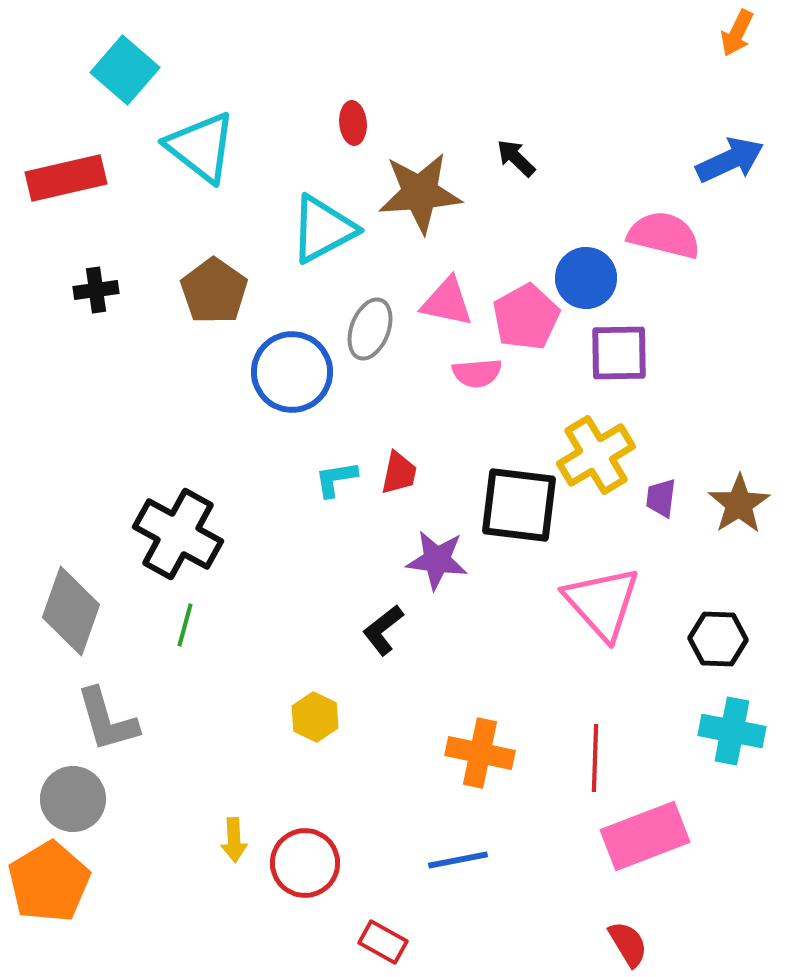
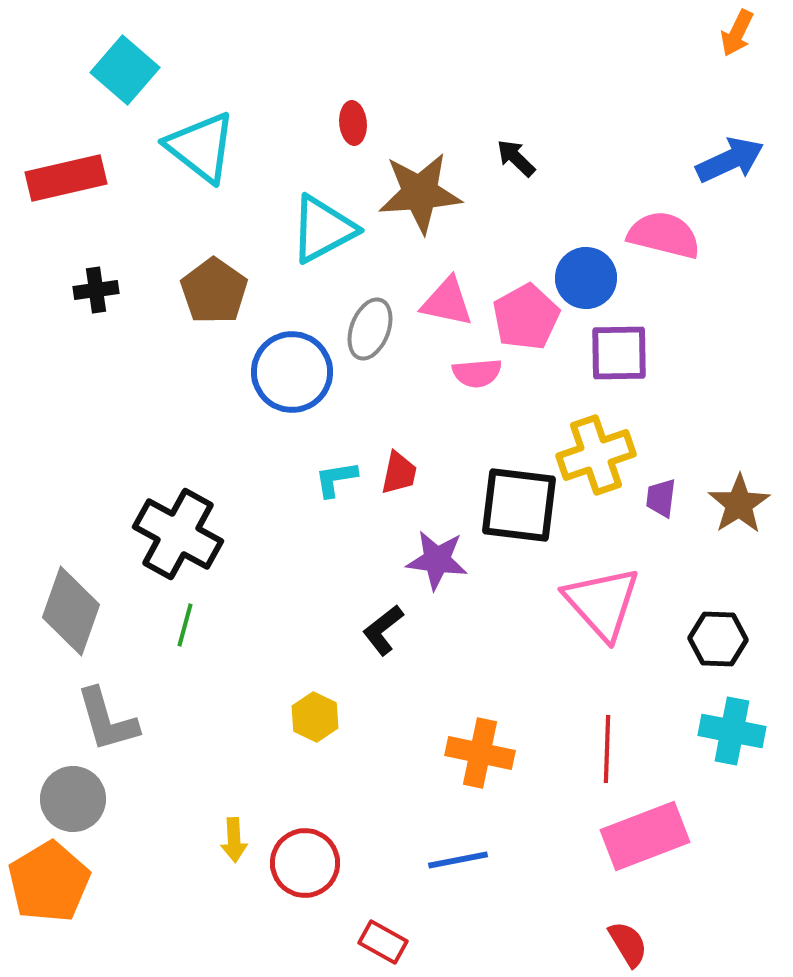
yellow cross at (596, 455): rotated 12 degrees clockwise
red line at (595, 758): moved 12 px right, 9 px up
